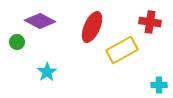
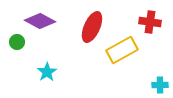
cyan cross: moved 1 px right
